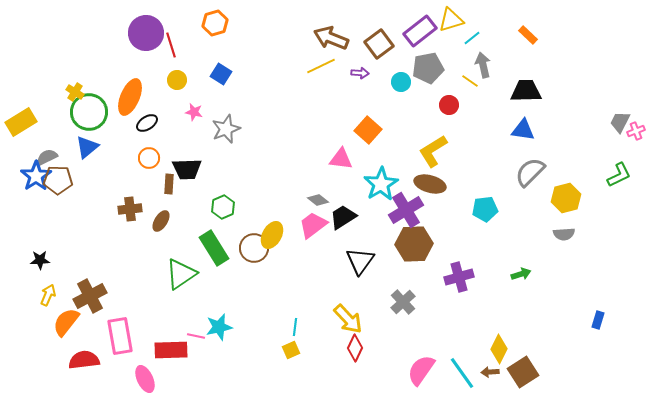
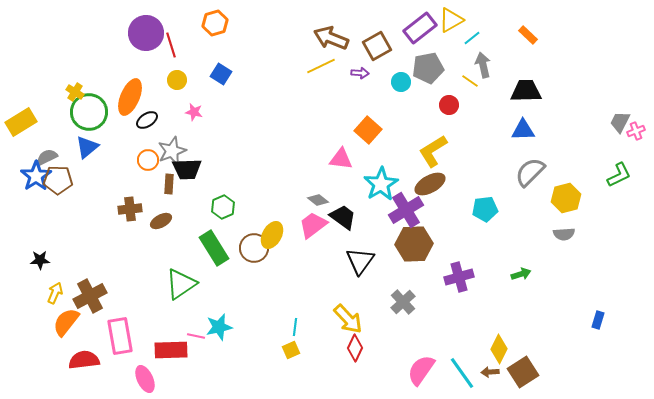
yellow triangle at (451, 20): rotated 12 degrees counterclockwise
purple rectangle at (420, 31): moved 3 px up
brown square at (379, 44): moved 2 px left, 2 px down; rotated 8 degrees clockwise
black ellipse at (147, 123): moved 3 px up
gray star at (226, 129): moved 54 px left, 22 px down
blue triangle at (523, 130): rotated 10 degrees counterclockwise
orange circle at (149, 158): moved 1 px left, 2 px down
brown ellipse at (430, 184): rotated 44 degrees counterclockwise
black trapezoid at (343, 217): rotated 68 degrees clockwise
brown ellipse at (161, 221): rotated 30 degrees clockwise
green triangle at (181, 274): moved 10 px down
yellow arrow at (48, 295): moved 7 px right, 2 px up
